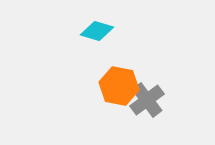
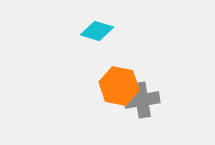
gray cross: moved 5 px left; rotated 28 degrees clockwise
